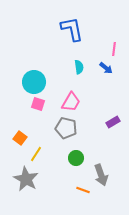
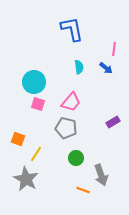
pink trapezoid: rotated 10 degrees clockwise
orange square: moved 2 px left, 1 px down; rotated 16 degrees counterclockwise
